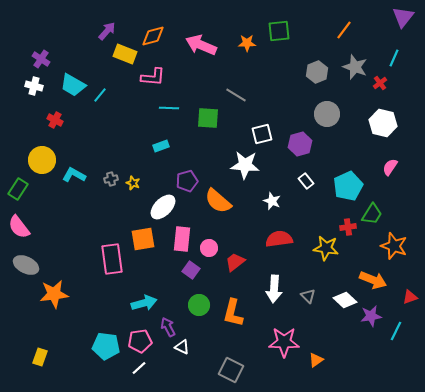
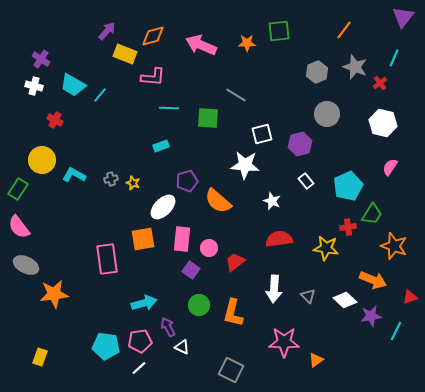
pink rectangle at (112, 259): moved 5 px left
